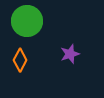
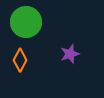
green circle: moved 1 px left, 1 px down
